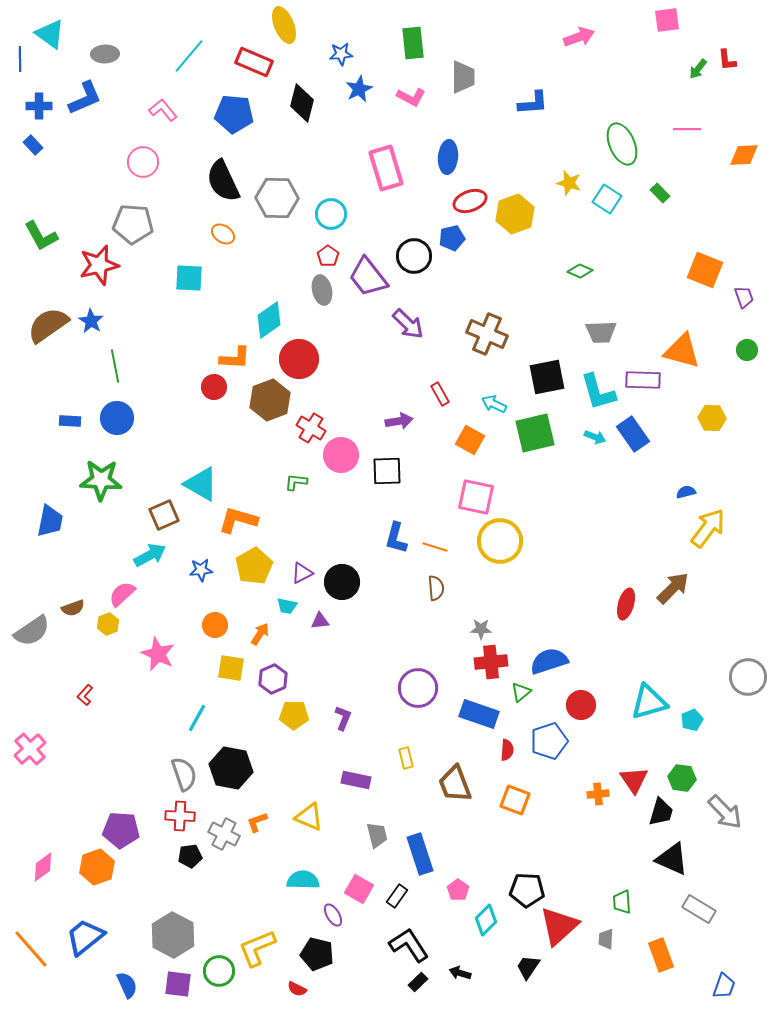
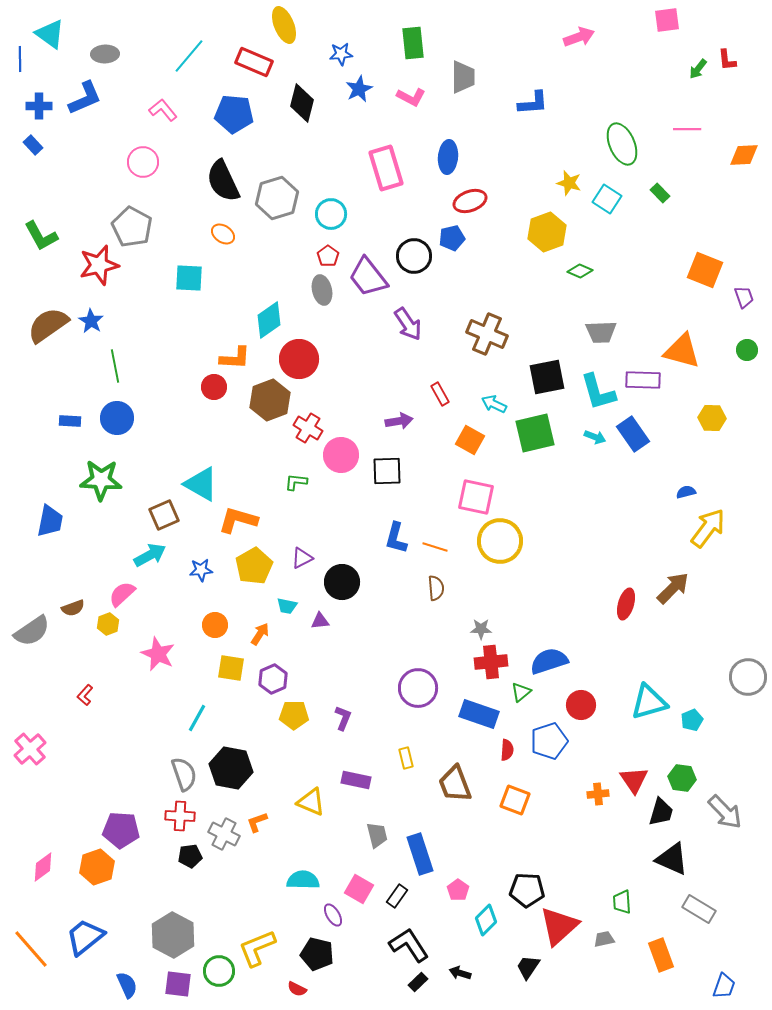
gray hexagon at (277, 198): rotated 18 degrees counterclockwise
yellow hexagon at (515, 214): moved 32 px right, 18 px down
gray pentagon at (133, 224): moved 1 px left, 3 px down; rotated 24 degrees clockwise
purple arrow at (408, 324): rotated 12 degrees clockwise
red cross at (311, 428): moved 3 px left
purple triangle at (302, 573): moved 15 px up
yellow triangle at (309, 817): moved 2 px right, 15 px up
gray trapezoid at (606, 939): moved 2 px left; rotated 75 degrees clockwise
